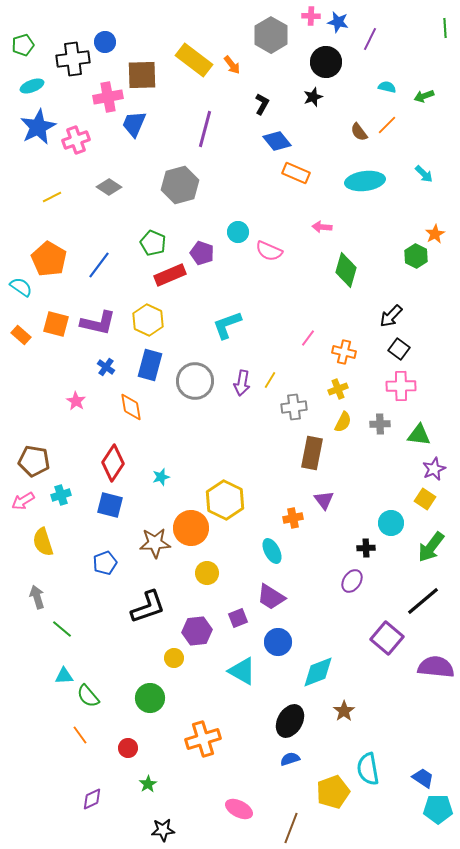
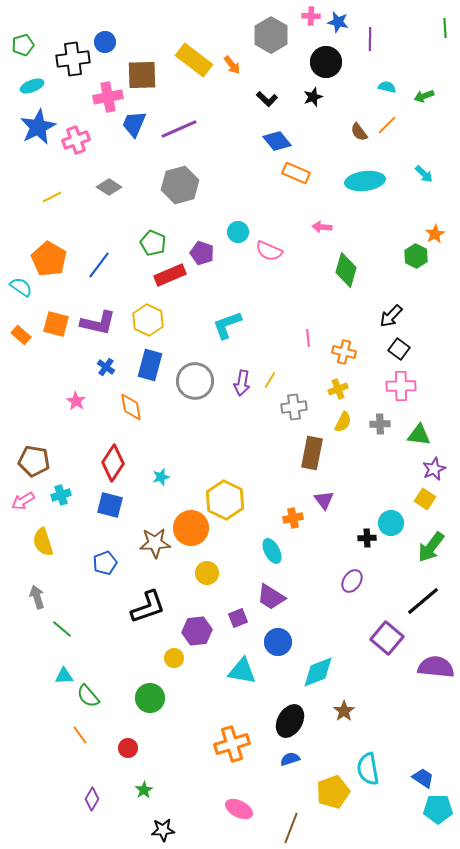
purple line at (370, 39): rotated 25 degrees counterclockwise
black L-shape at (262, 104): moved 5 px right, 5 px up; rotated 105 degrees clockwise
purple line at (205, 129): moved 26 px left; rotated 51 degrees clockwise
pink line at (308, 338): rotated 42 degrees counterclockwise
black cross at (366, 548): moved 1 px right, 10 px up
cyan triangle at (242, 671): rotated 20 degrees counterclockwise
orange cross at (203, 739): moved 29 px right, 5 px down
green star at (148, 784): moved 4 px left, 6 px down
purple diamond at (92, 799): rotated 35 degrees counterclockwise
